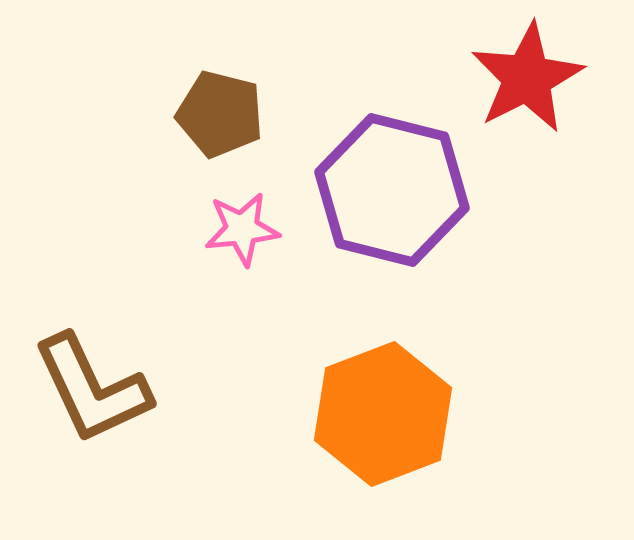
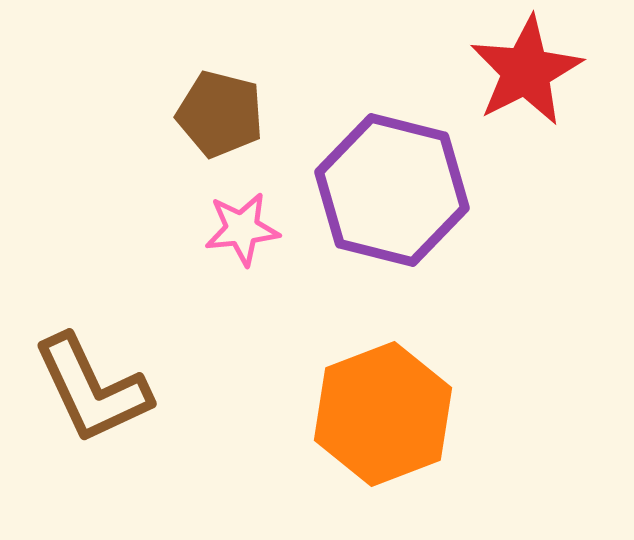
red star: moved 1 px left, 7 px up
